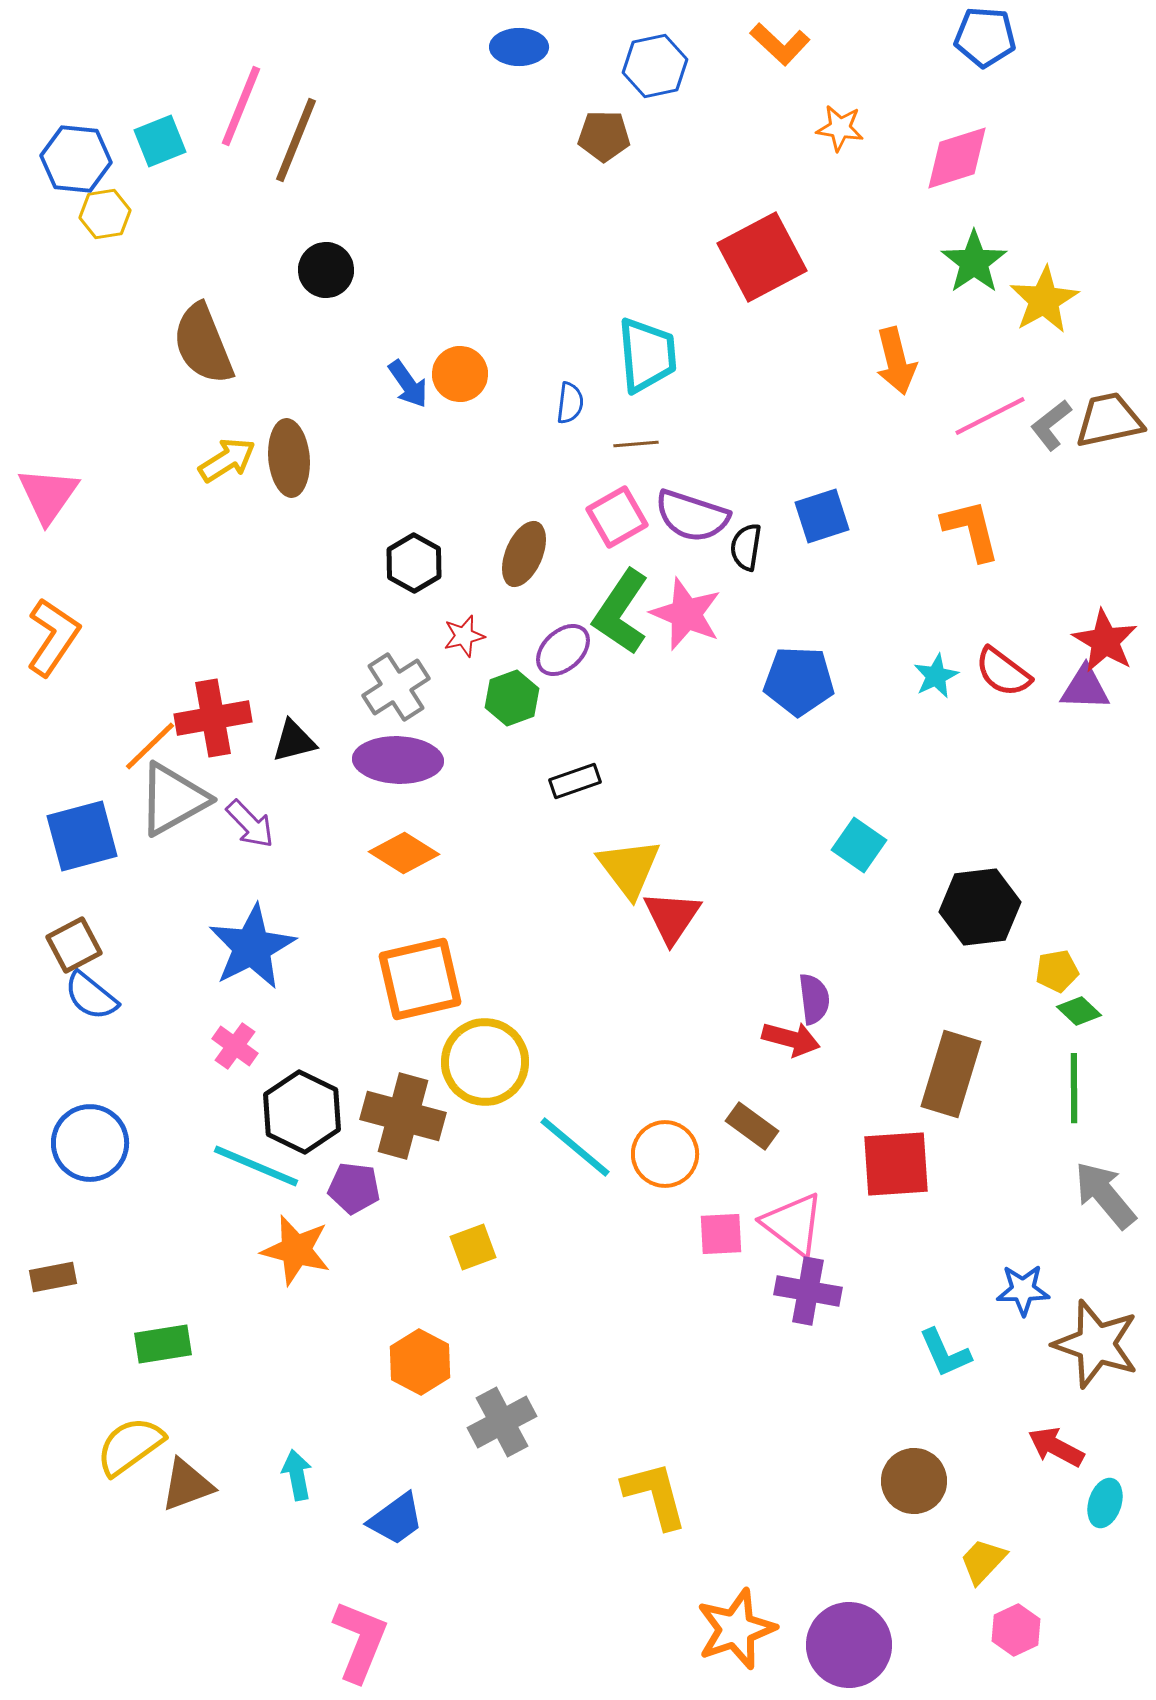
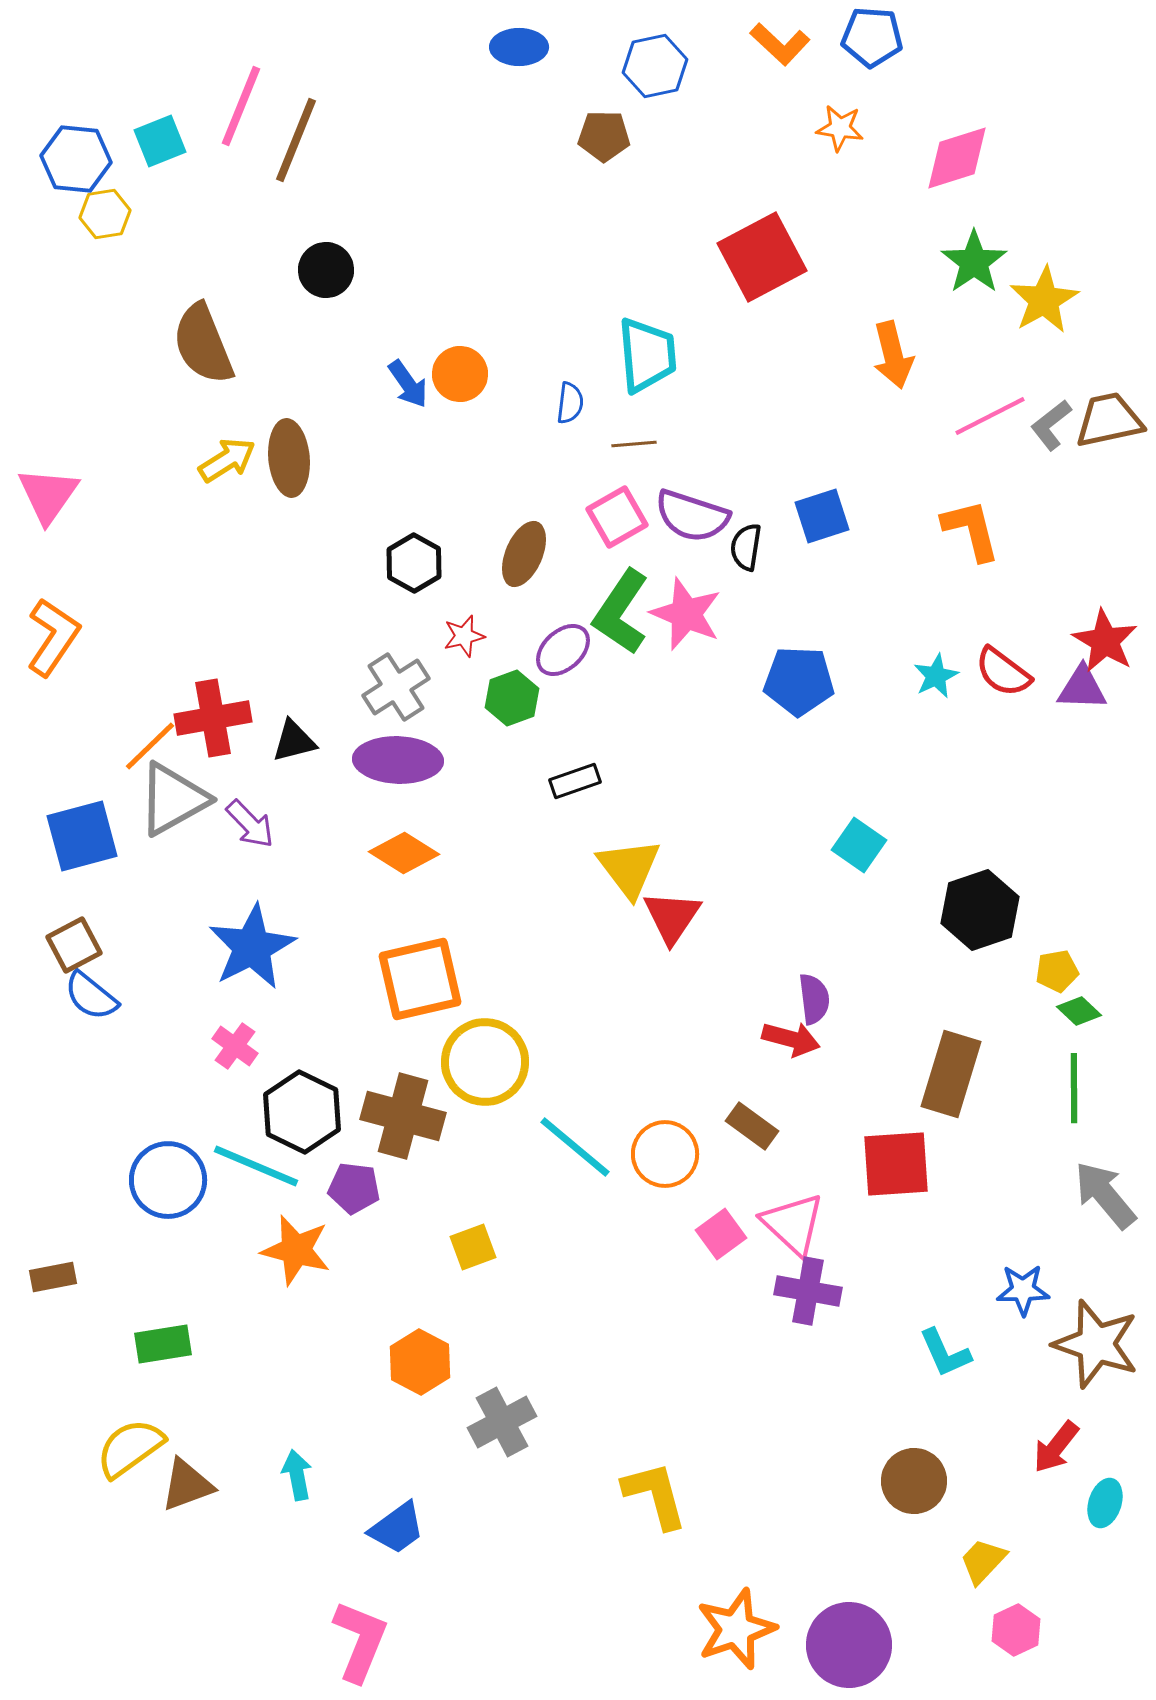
blue pentagon at (985, 37): moved 113 px left
orange arrow at (896, 361): moved 3 px left, 6 px up
brown line at (636, 444): moved 2 px left
purple triangle at (1085, 688): moved 3 px left
black hexagon at (980, 907): moved 3 px down; rotated 12 degrees counterclockwise
blue circle at (90, 1143): moved 78 px right, 37 px down
pink triangle at (793, 1224): rotated 6 degrees clockwise
pink square at (721, 1234): rotated 33 degrees counterclockwise
yellow semicircle at (130, 1446): moved 2 px down
red arrow at (1056, 1447): rotated 80 degrees counterclockwise
blue trapezoid at (396, 1519): moved 1 px right, 9 px down
